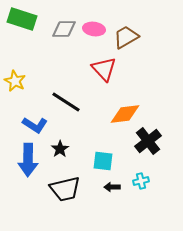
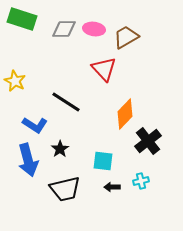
orange diamond: rotated 40 degrees counterclockwise
blue arrow: rotated 16 degrees counterclockwise
